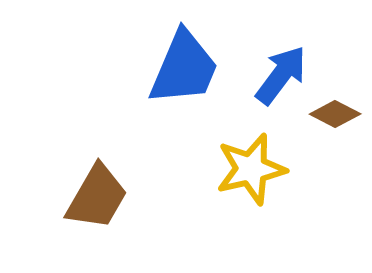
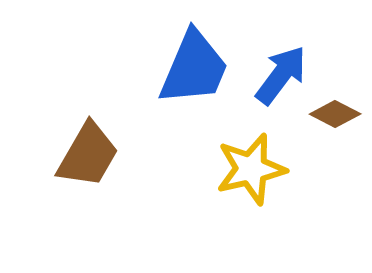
blue trapezoid: moved 10 px right
brown trapezoid: moved 9 px left, 42 px up
